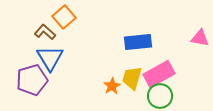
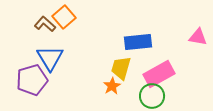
brown L-shape: moved 8 px up
pink triangle: moved 2 px left, 1 px up
yellow trapezoid: moved 11 px left, 10 px up
green circle: moved 8 px left
